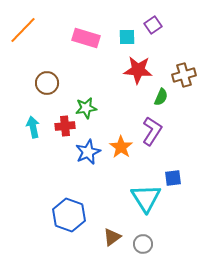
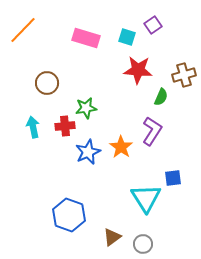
cyan square: rotated 18 degrees clockwise
